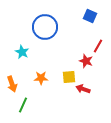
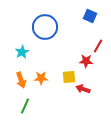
cyan star: rotated 16 degrees clockwise
red star: rotated 16 degrees counterclockwise
orange arrow: moved 9 px right, 4 px up
green line: moved 2 px right, 1 px down
